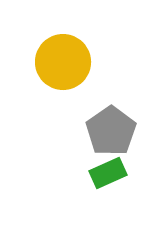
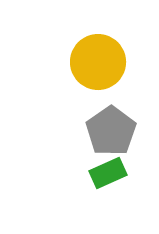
yellow circle: moved 35 px right
